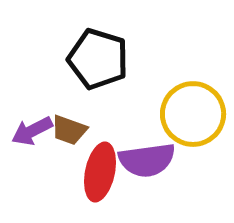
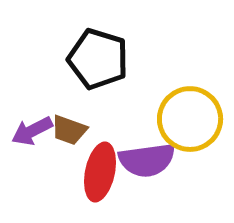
yellow circle: moved 3 px left, 5 px down
